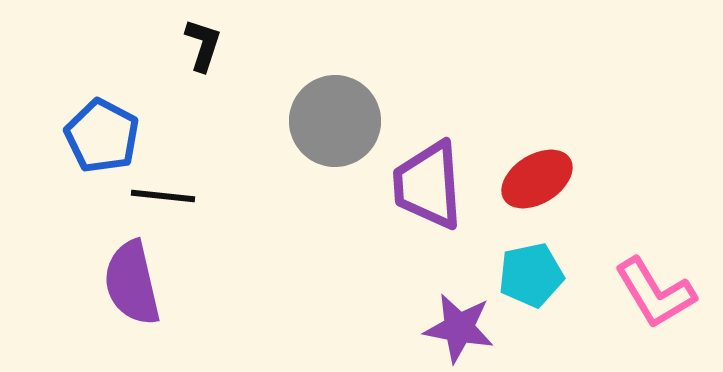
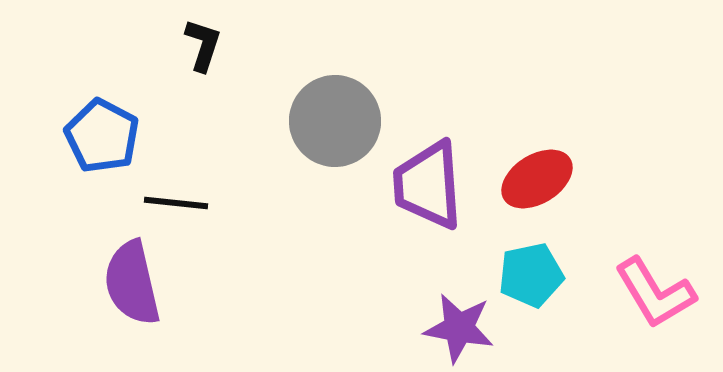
black line: moved 13 px right, 7 px down
